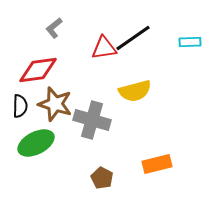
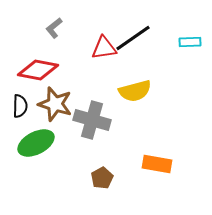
red diamond: rotated 18 degrees clockwise
orange rectangle: rotated 24 degrees clockwise
brown pentagon: rotated 15 degrees clockwise
